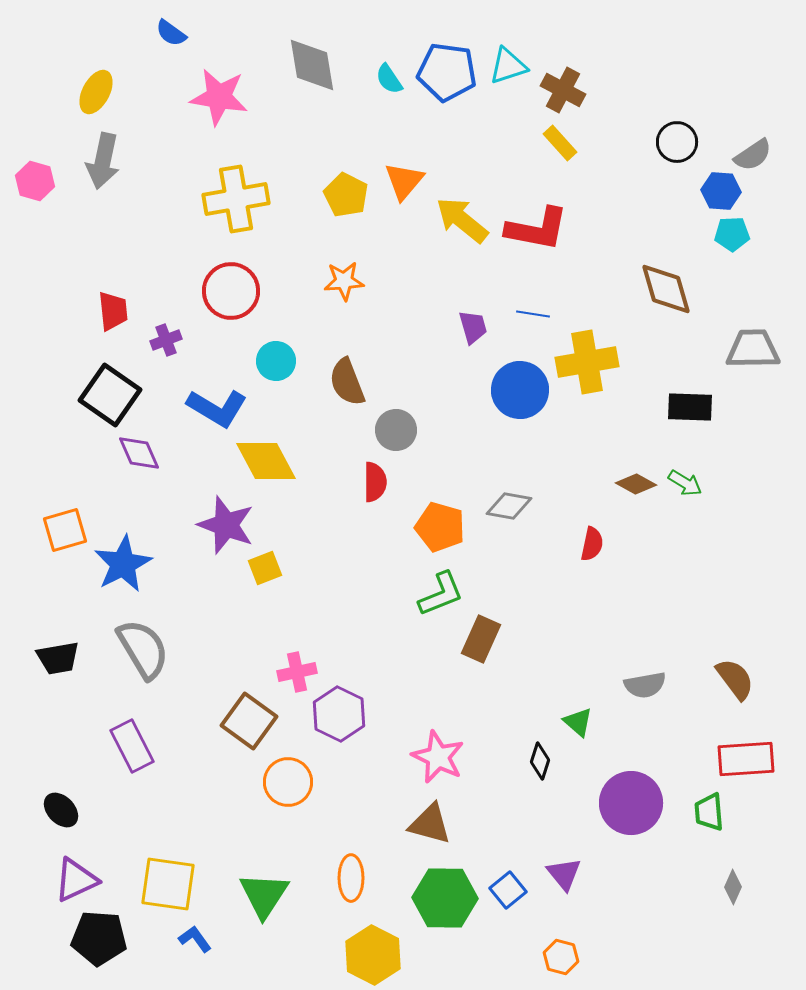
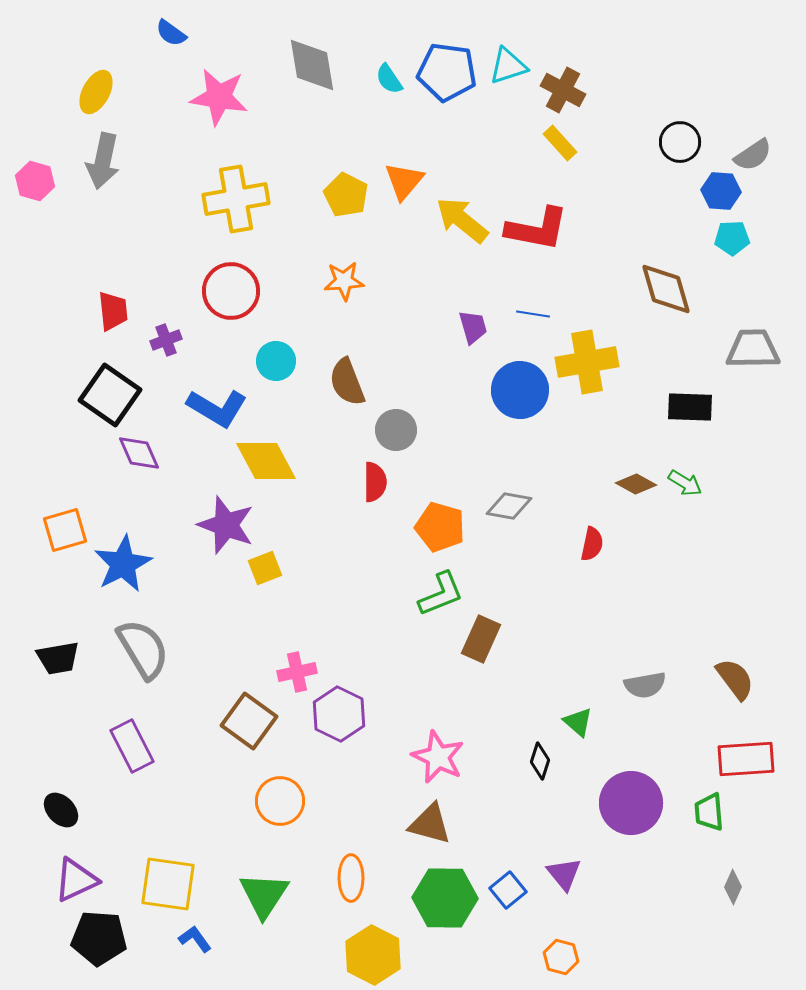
black circle at (677, 142): moved 3 px right
cyan pentagon at (732, 234): moved 4 px down
orange circle at (288, 782): moved 8 px left, 19 px down
